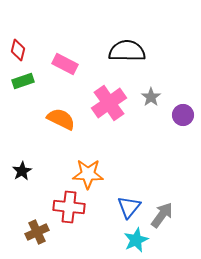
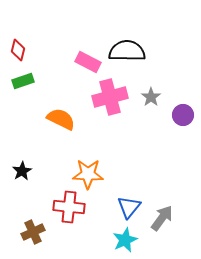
pink rectangle: moved 23 px right, 2 px up
pink cross: moved 1 px right, 6 px up; rotated 20 degrees clockwise
gray arrow: moved 3 px down
brown cross: moved 4 px left
cyan star: moved 11 px left
